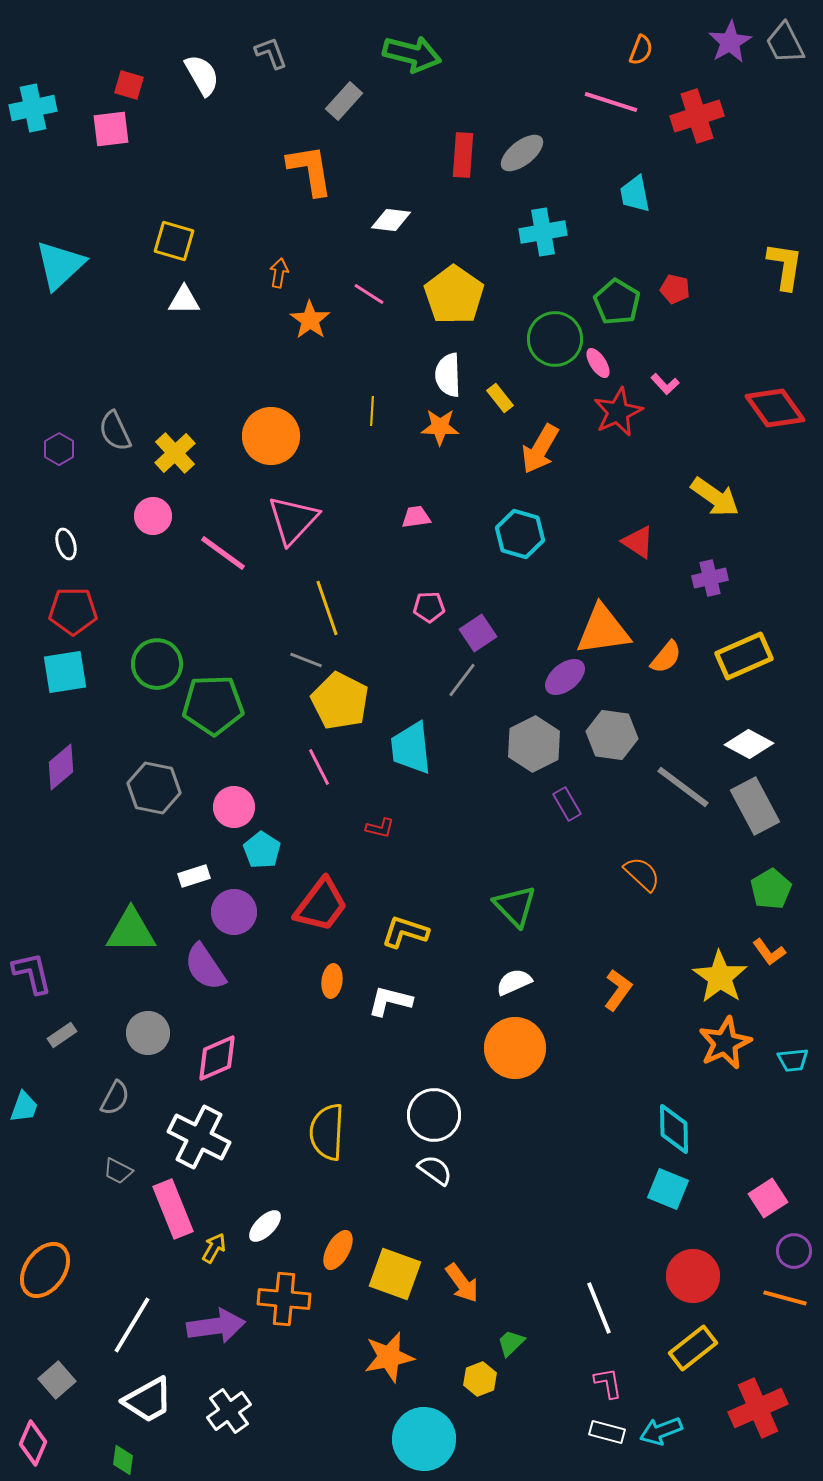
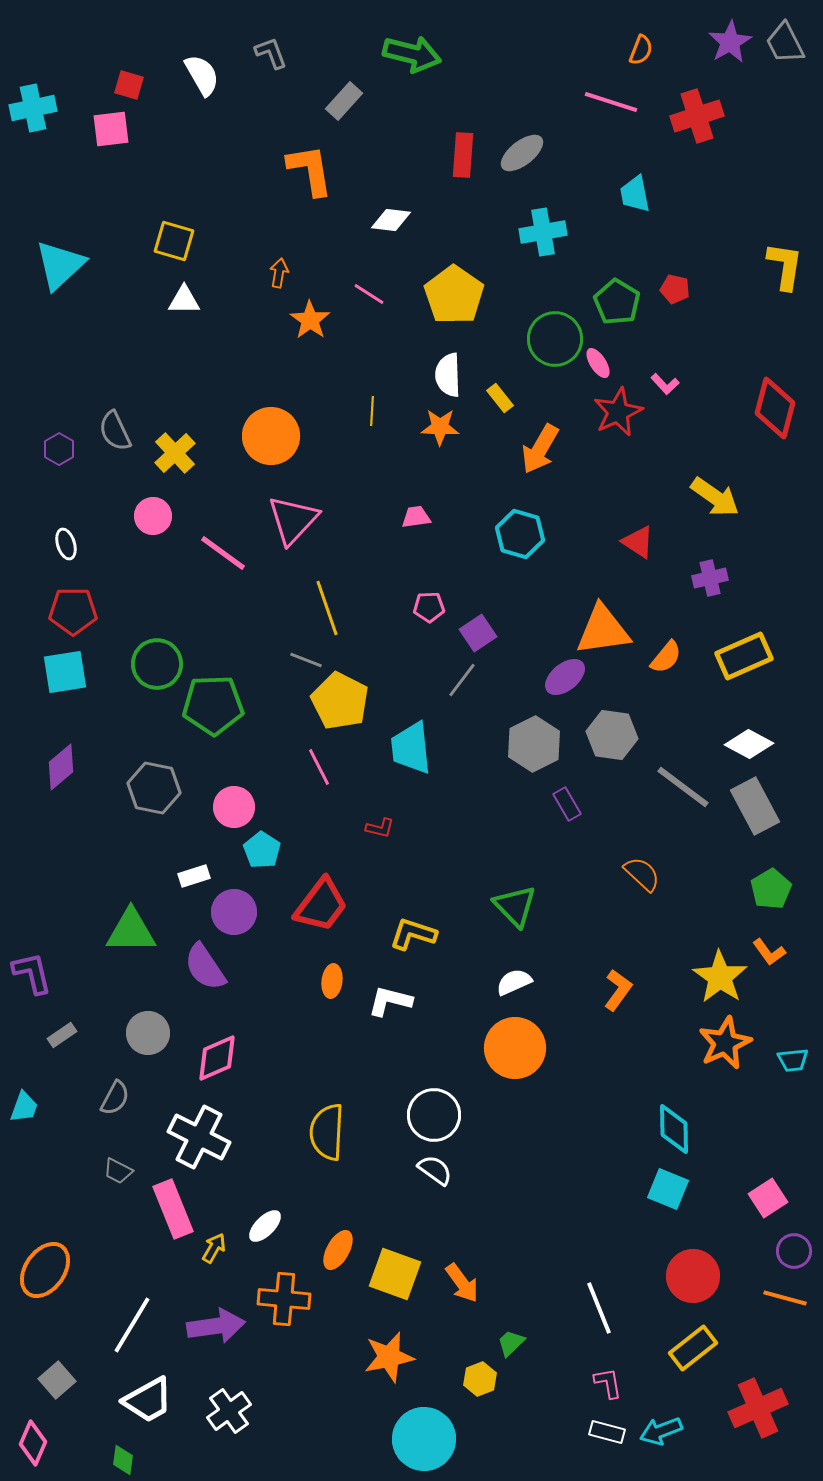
red diamond at (775, 408): rotated 50 degrees clockwise
yellow L-shape at (405, 932): moved 8 px right, 2 px down
